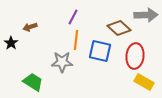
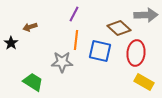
purple line: moved 1 px right, 3 px up
red ellipse: moved 1 px right, 3 px up
